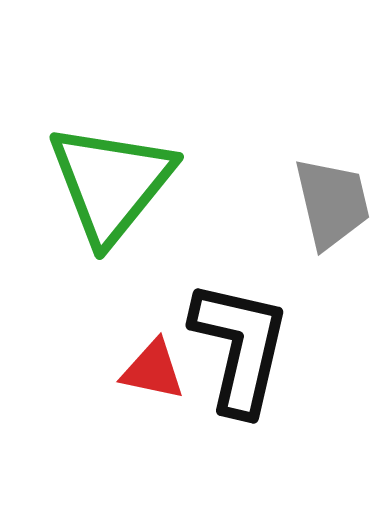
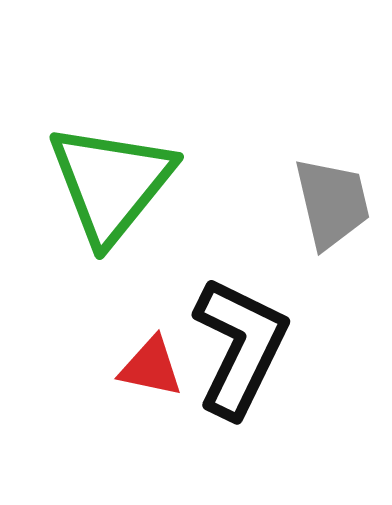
black L-shape: rotated 13 degrees clockwise
red triangle: moved 2 px left, 3 px up
